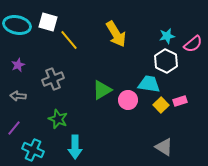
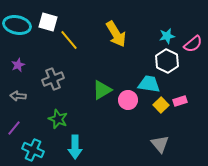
white hexagon: moved 1 px right
gray triangle: moved 4 px left, 3 px up; rotated 18 degrees clockwise
